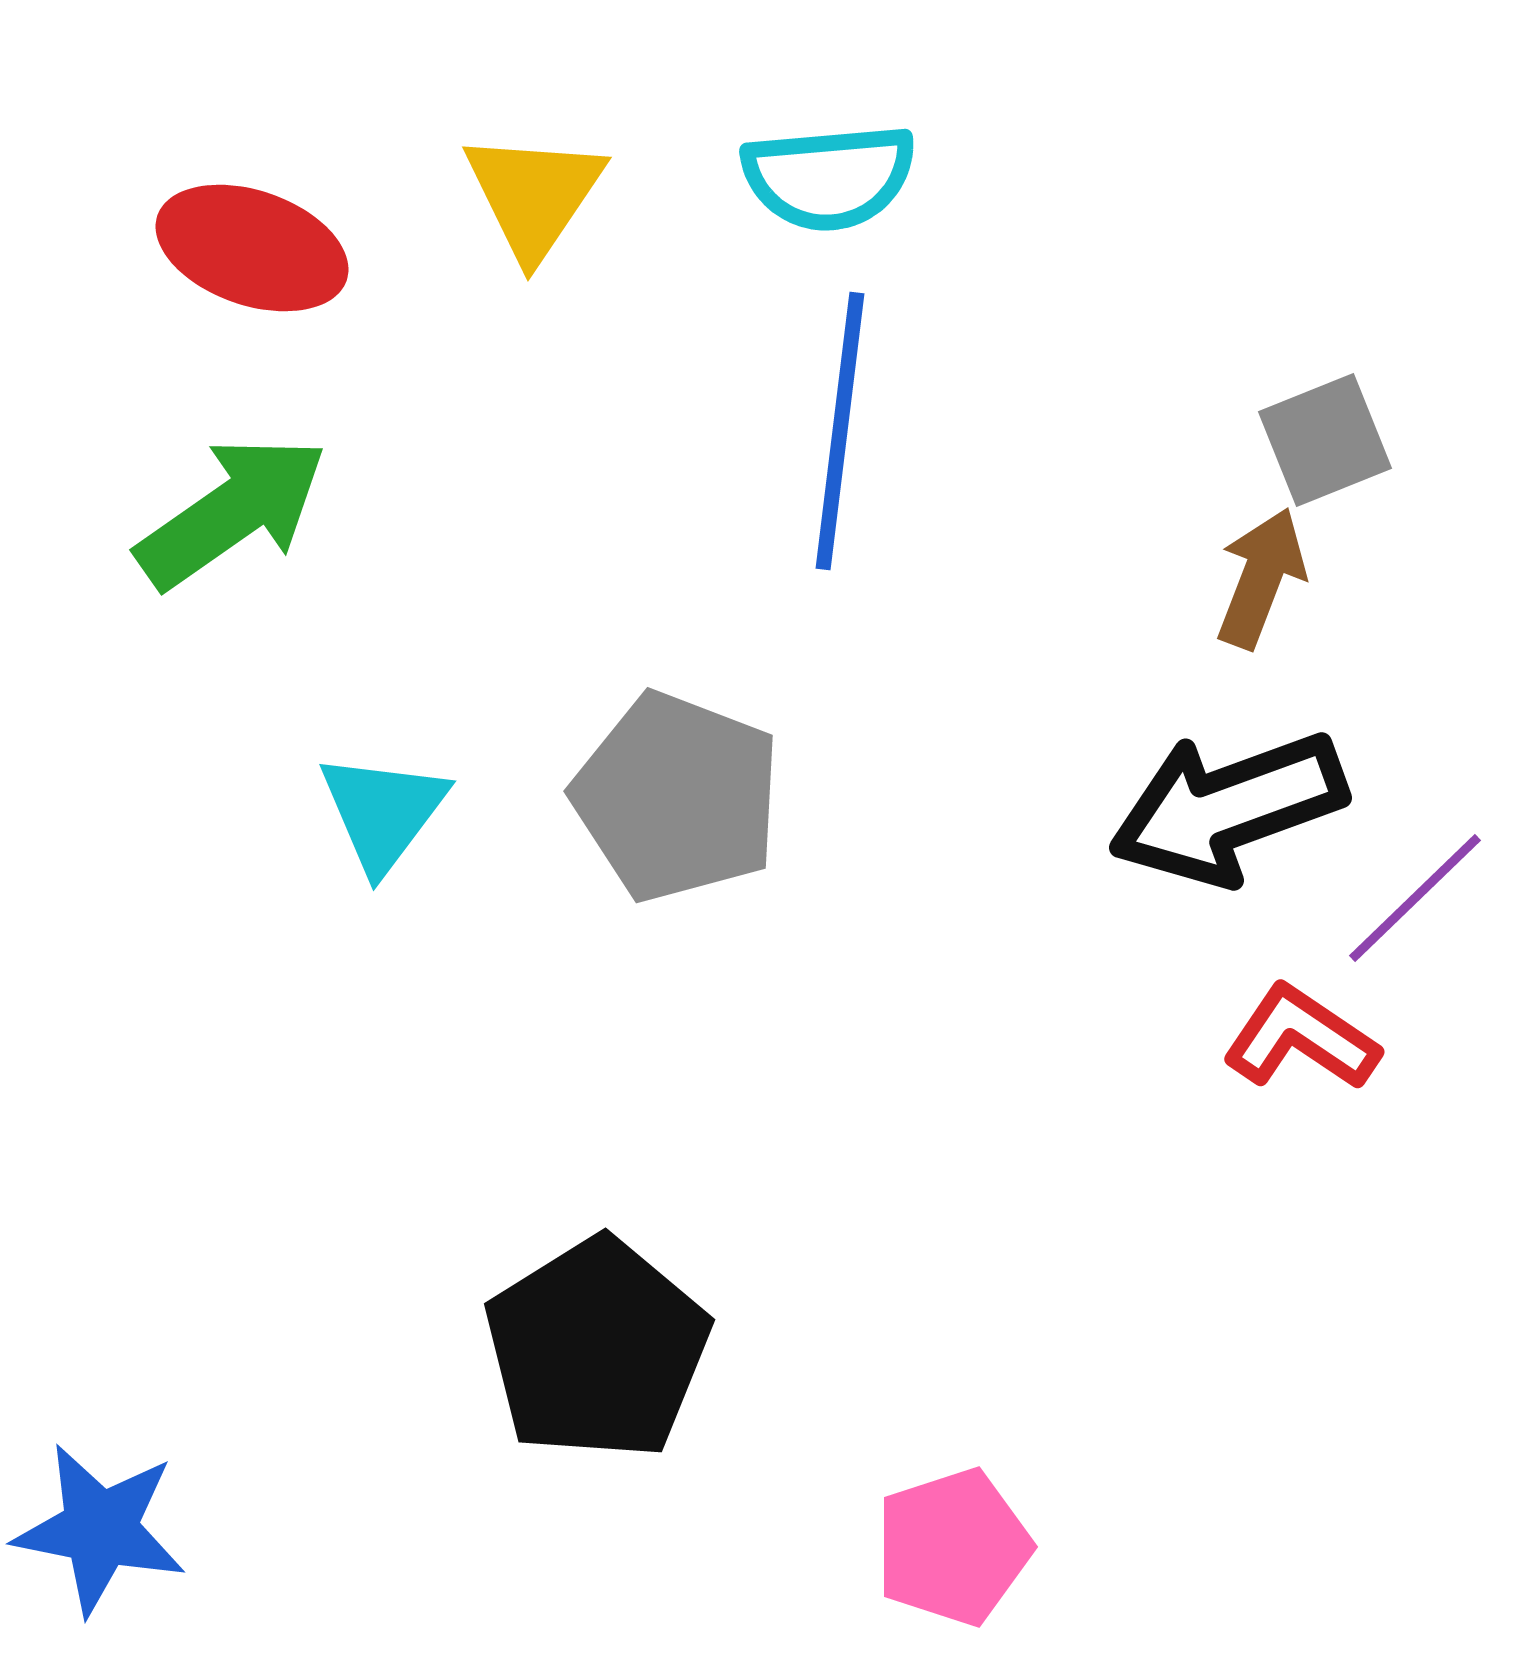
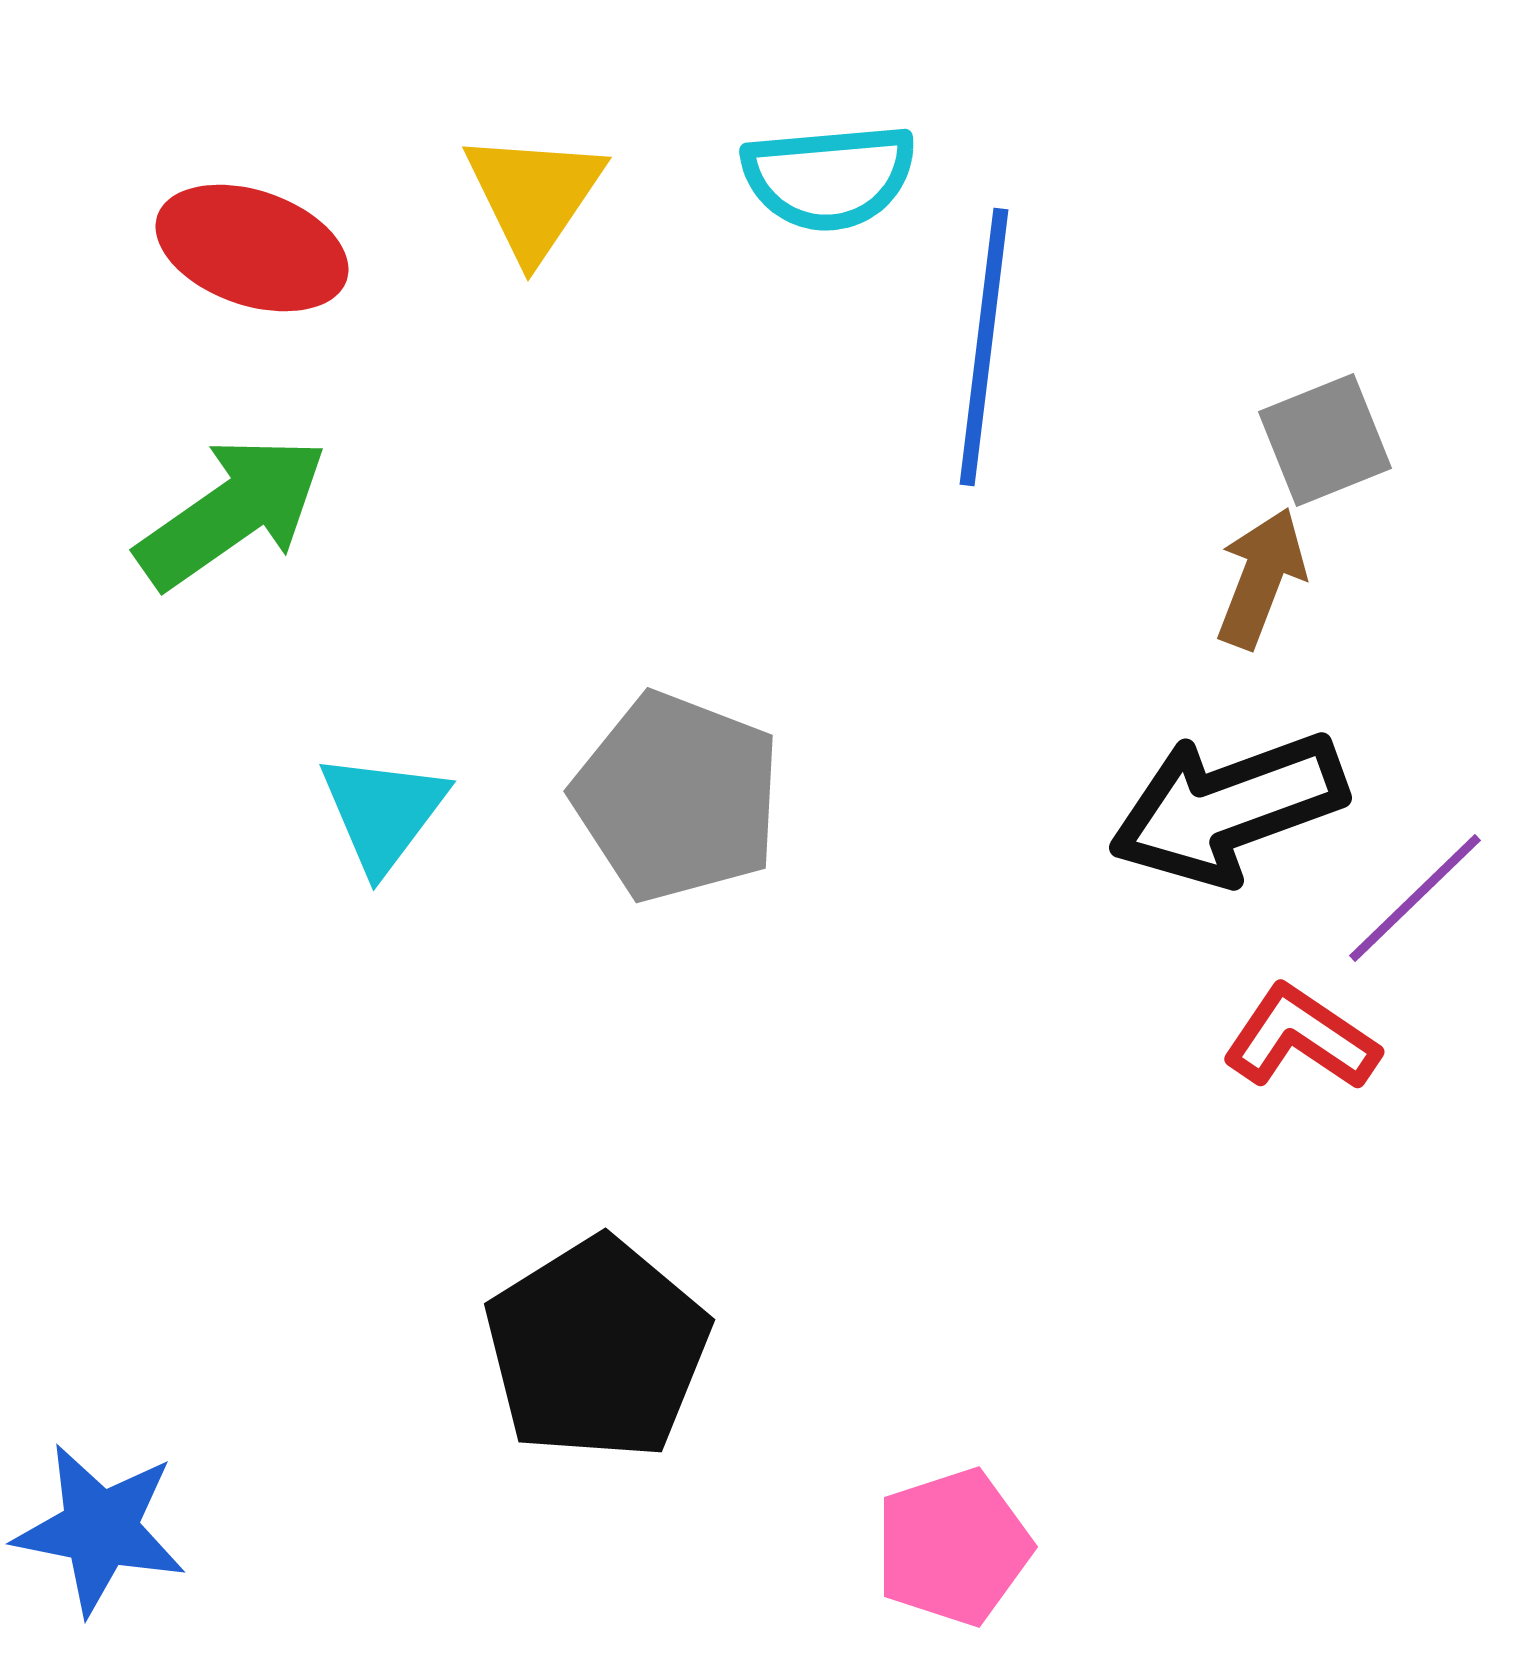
blue line: moved 144 px right, 84 px up
